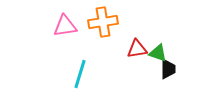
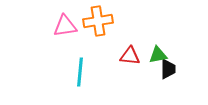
orange cross: moved 5 px left, 1 px up
red triangle: moved 7 px left, 7 px down; rotated 15 degrees clockwise
green triangle: moved 2 px down; rotated 30 degrees counterclockwise
cyan line: moved 2 px up; rotated 12 degrees counterclockwise
